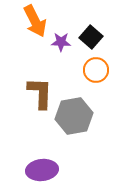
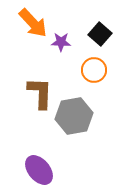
orange arrow: moved 2 px left, 2 px down; rotated 16 degrees counterclockwise
black square: moved 9 px right, 3 px up
orange circle: moved 2 px left
purple ellipse: moved 3 px left; rotated 56 degrees clockwise
